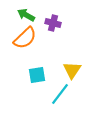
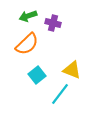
green arrow: moved 2 px right, 1 px down; rotated 48 degrees counterclockwise
orange semicircle: moved 2 px right, 6 px down
yellow triangle: rotated 42 degrees counterclockwise
cyan square: rotated 30 degrees counterclockwise
